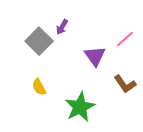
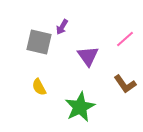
gray square: moved 1 px down; rotated 32 degrees counterclockwise
purple triangle: moved 7 px left
